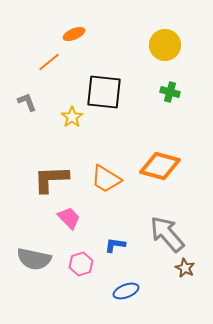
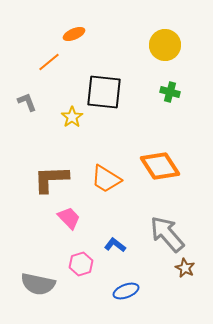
orange diamond: rotated 42 degrees clockwise
blue L-shape: rotated 30 degrees clockwise
gray semicircle: moved 4 px right, 25 px down
